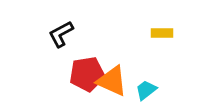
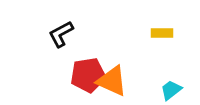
red pentagon: moved 1 px right, 1 px down
cyan trapezoid: moved 25 px right
